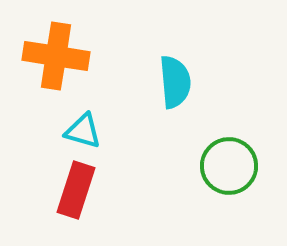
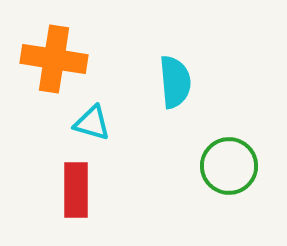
orange cross: moved 2 px left, 3 px down
cyan triangle: moved 9 px right, 8 px up
red rectangle: rotated 18 degrees counterclockwise
